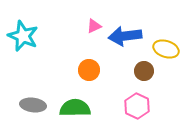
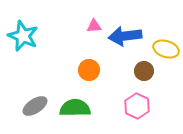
pink triangle: rotated 21 degrees clockwise
gray ellipse: moved 2 px right, 1 px down; rotated 40 degrees counterclockwise
